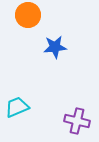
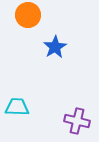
blue star: rotated 25 degrees counterclockwise
cyan trapezoid: rotated 25 degrees clockwise
